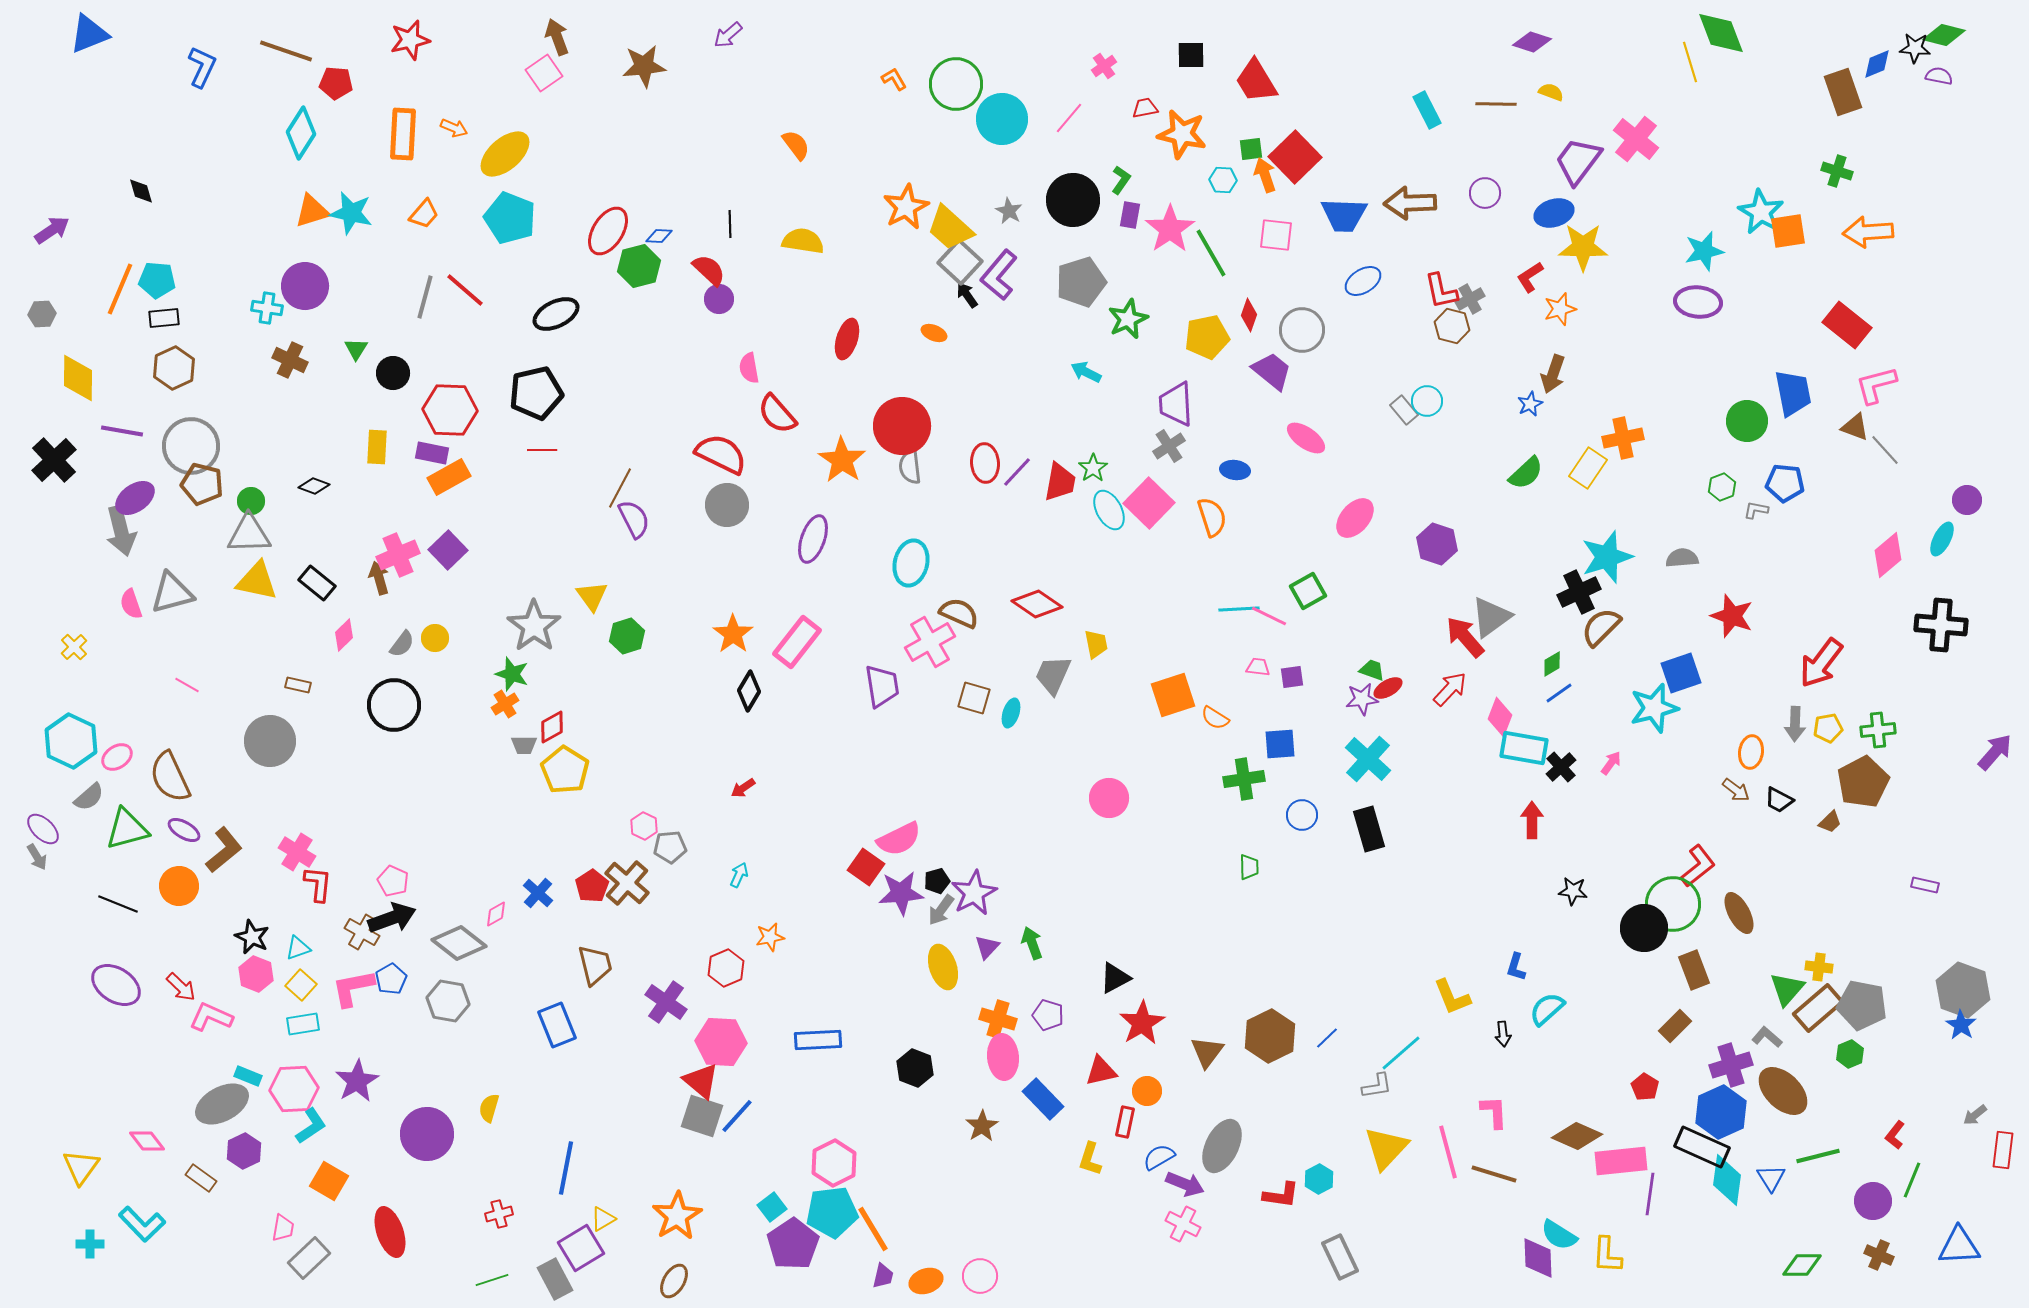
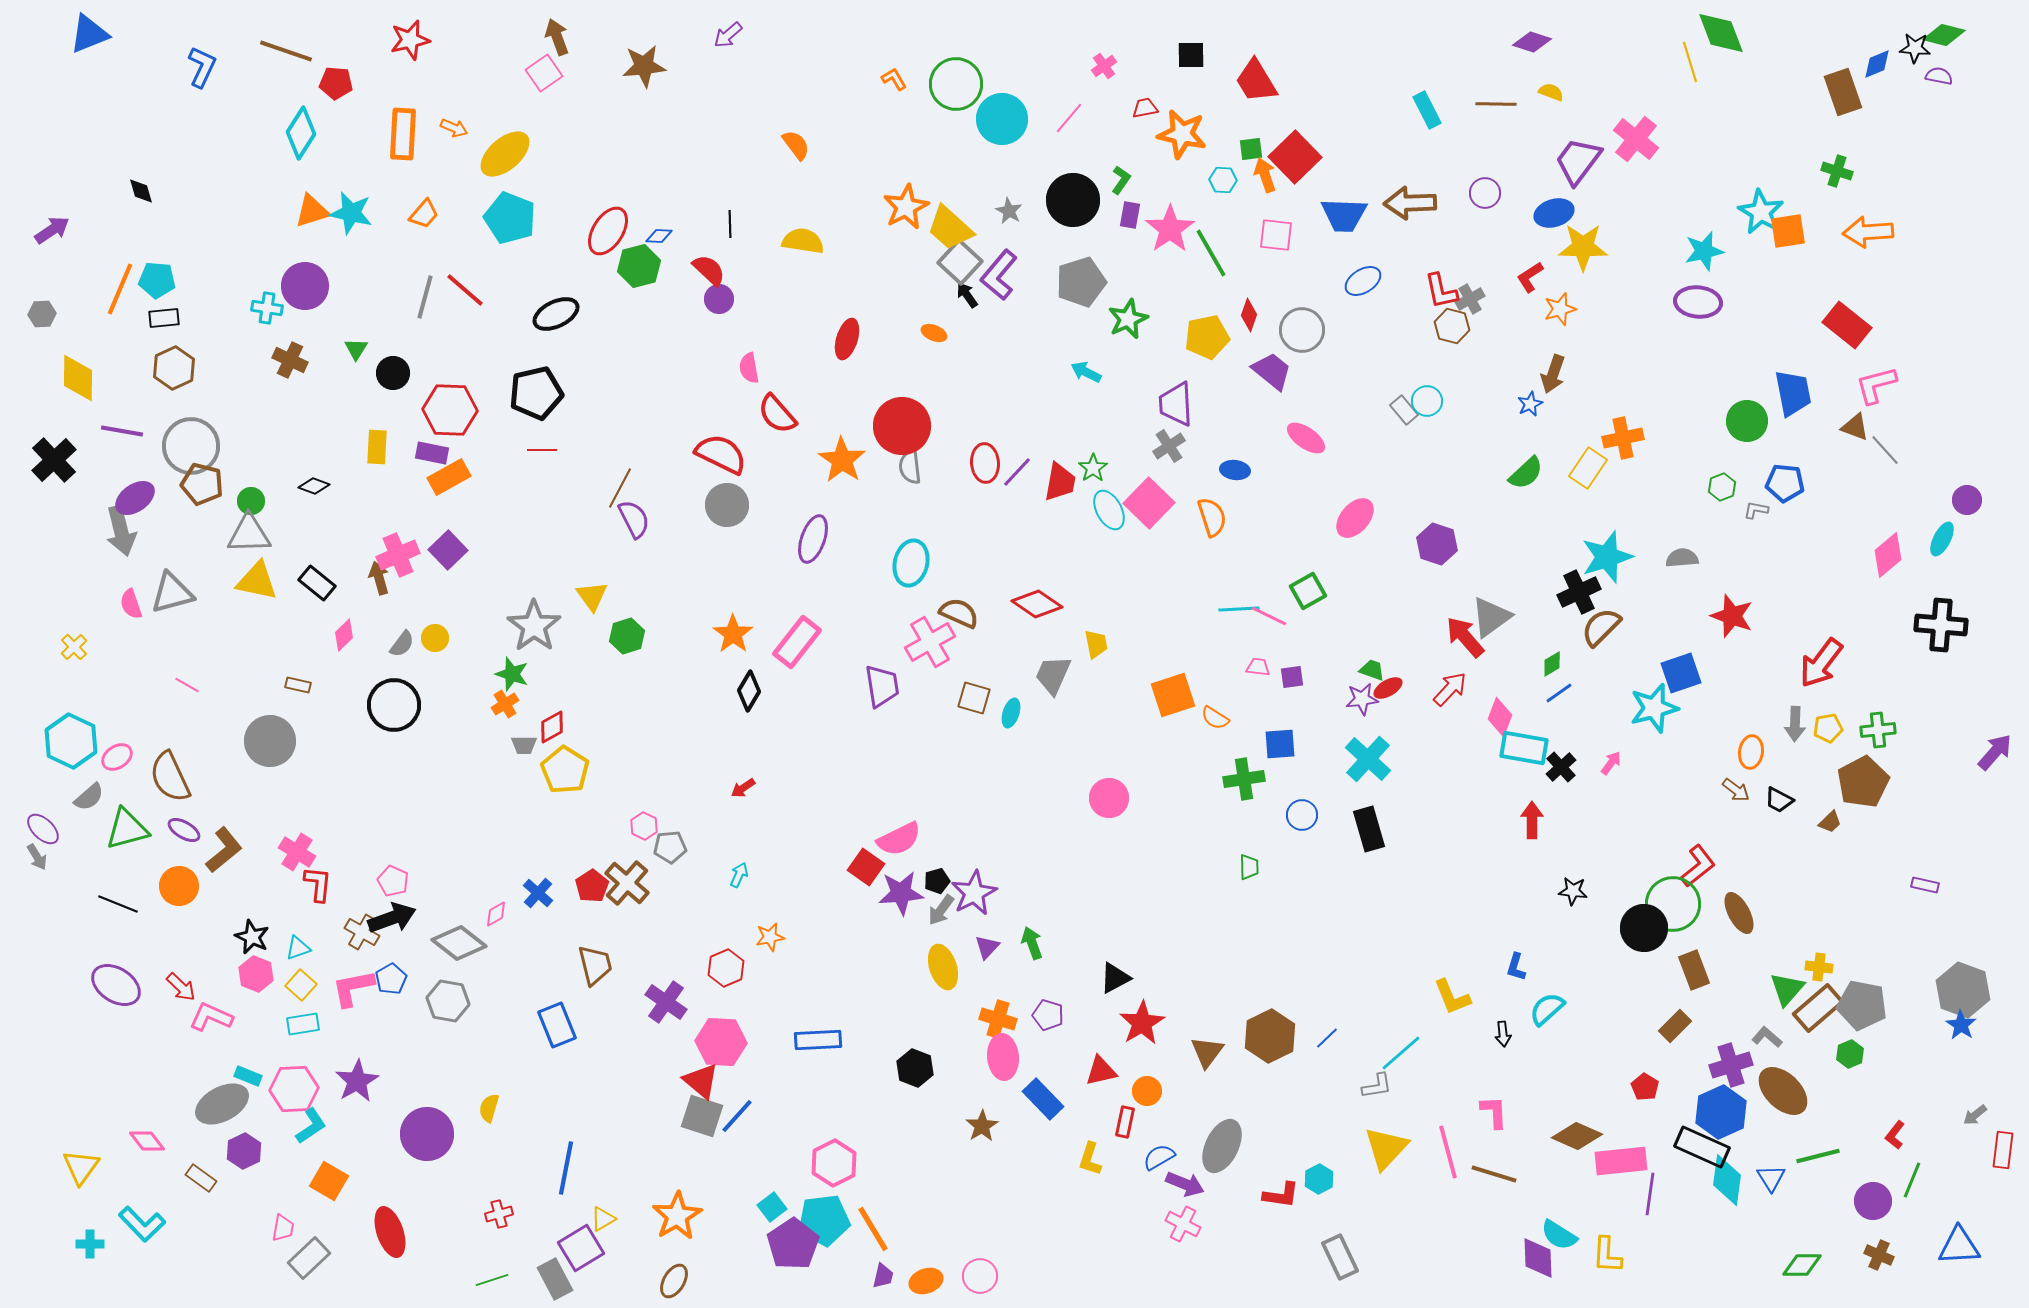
cyan pentagon at (832, 1212): moved 8 px left, 8 px down
